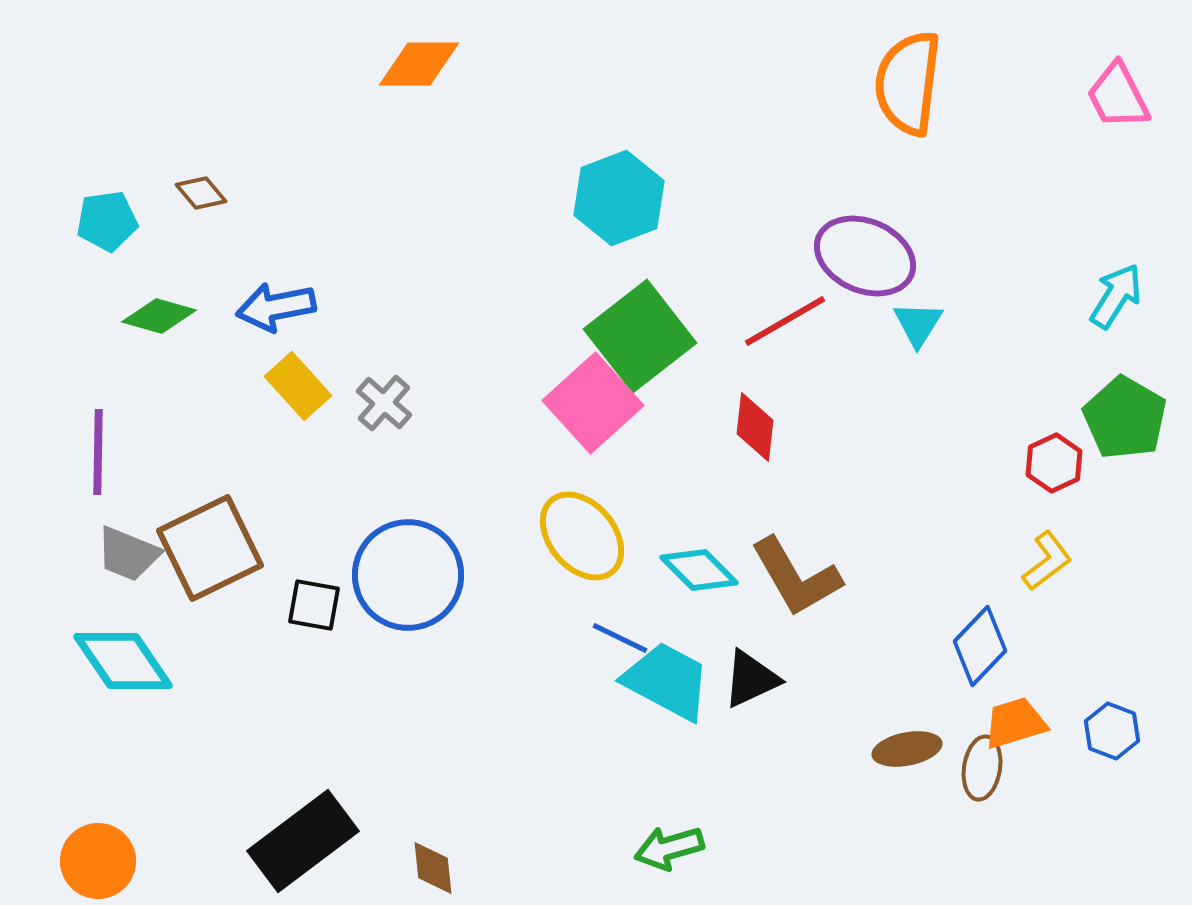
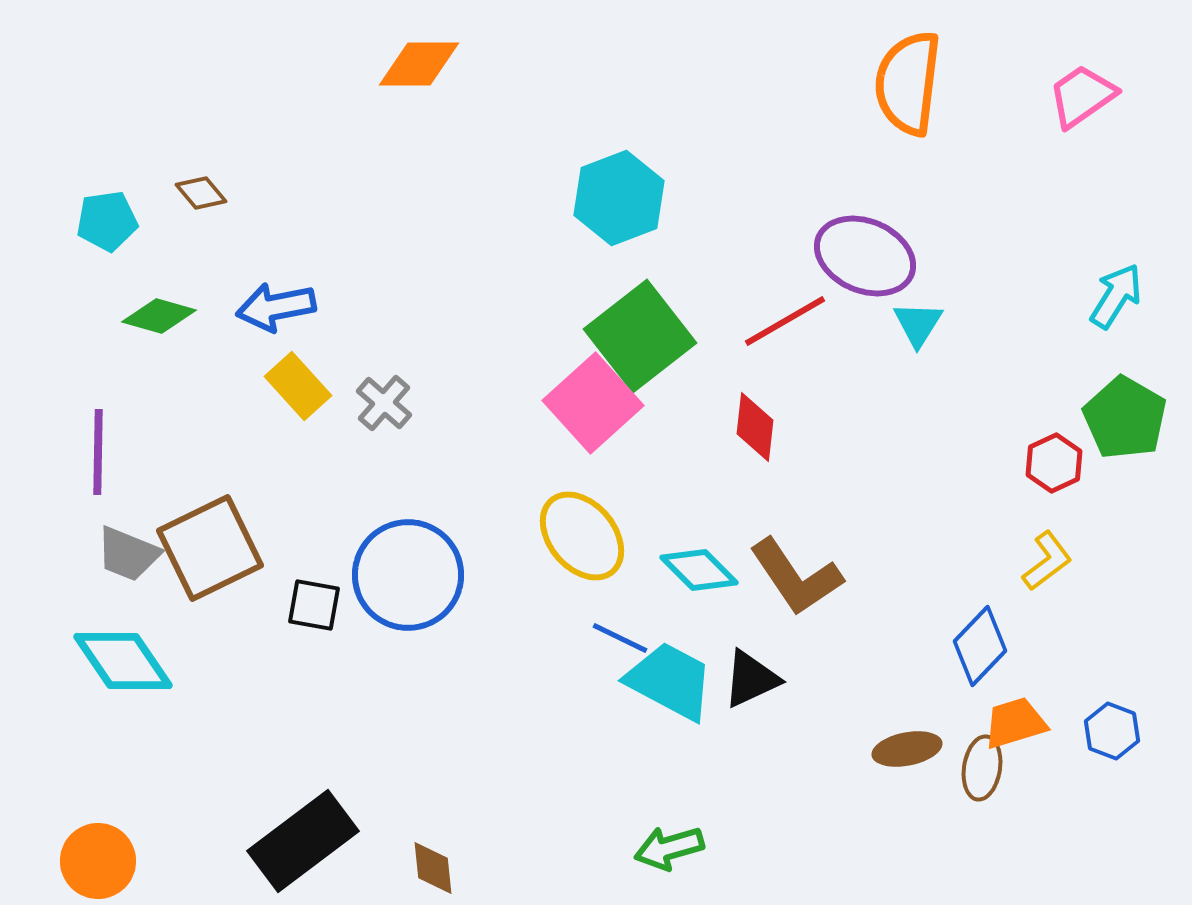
pink trapezoid at (1118, 96): moved 36 px left; rotated 82 degrees clockwise
brown L-shape at (796, 577): rotated 4 degrees counterclockwise
cyan trapezoid at (667, 681): moved 3 px right
